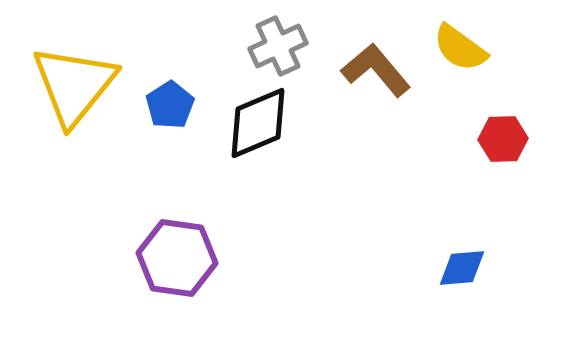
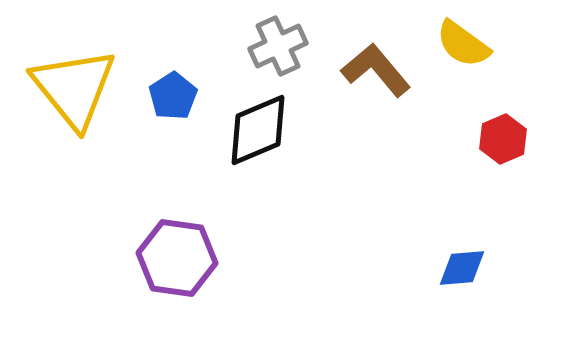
yellow semicircle: moved 3 px right, 4 px up
yellow triangle: moved 3 px down; rotated 18 degrees counterclockwise
blue pentagon: moved 3 px right, 9 px up
black diamond: moved 7 px down
red hexagon: rotated 21 degrees counterclockwise
